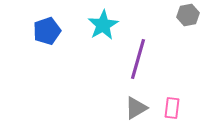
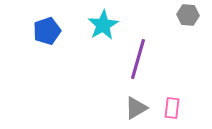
gray hexagon: rotated 15 degrees clockwise
